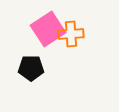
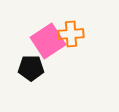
pink square: moved 12 px down
